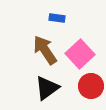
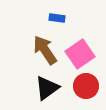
pink square: rotated 8 degrees clockwise
red circle: moved 5 px left
